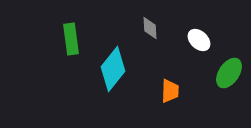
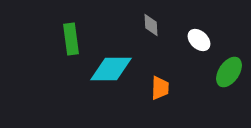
gray diamond: moved 1 px right, 3 px up
cyan diamond: moved 2 px left; rotated 51 degrees clockwise
green ellipse: moved 1 px up
orange trapezoid: moved 10 px left, 3 px up
